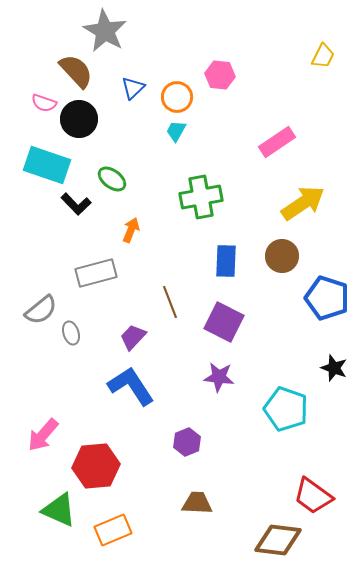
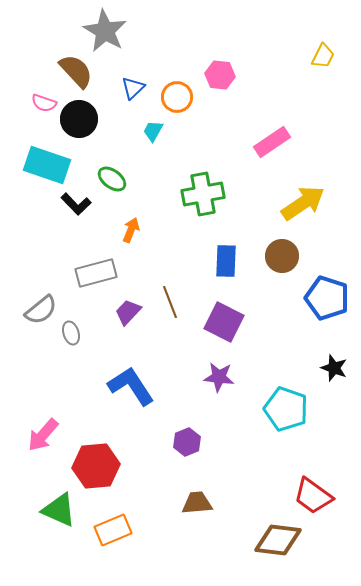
cyan trapezoid: moved 23 px left
pink rectangle: moved 5 px left
green cross: moved 2 px right, 3 px up
purple trapezoid: moved 5 px left, 25 px up
brown trapezoid: rotated 8 degrees counterclockwise
